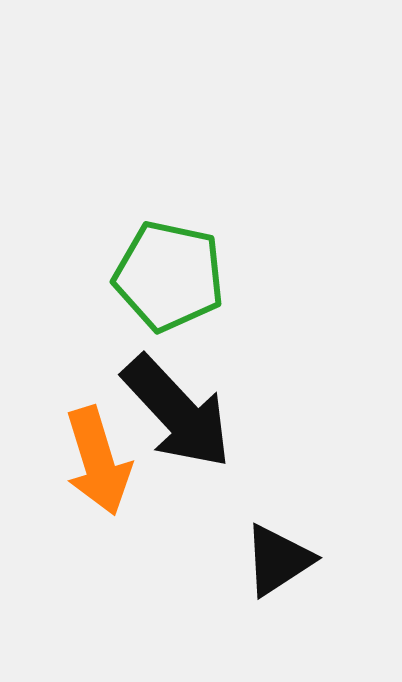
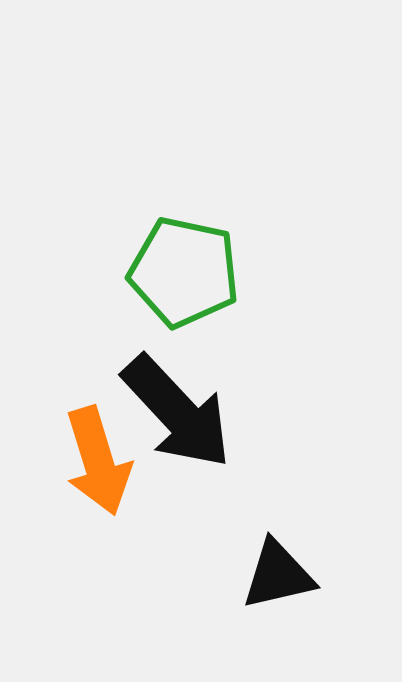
green pentagon: moved 15 px right, 4 px up
black triangle: moved 15 px down; rotated 20 degrees clockwise
